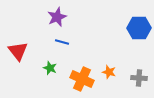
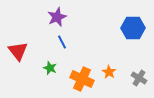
blue hexagon: moved 6 px left
blue line: rotated 48 degrees clockwise
orange star: rotated 16 degrees clockwise
gray cross: rotated 28 degrees clockwise
